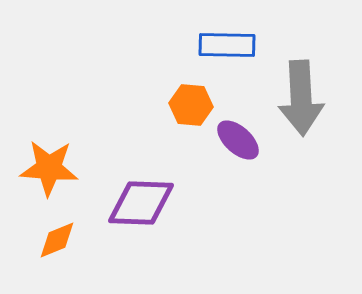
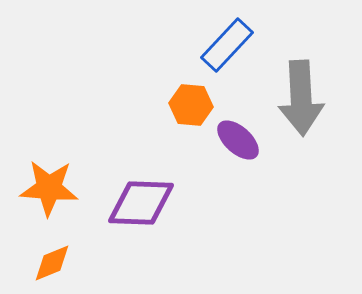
blue rectangle: rotated 48 degrees counterclockwise
orange star: moved 20 px down
orange diamond: moved 5 px left, 23 px down
